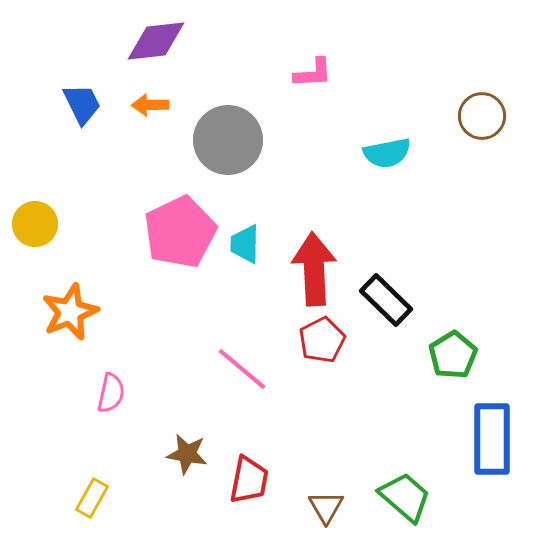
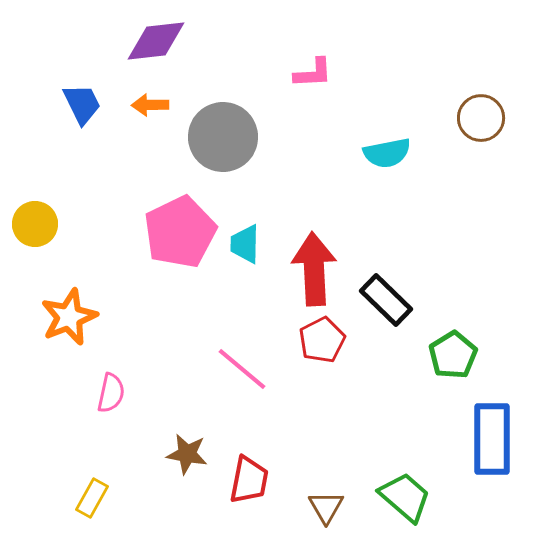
brown circle: moved 1 px left, 2 px down
gray circle: moved 5 px left, 3 px up
orange star: moved 1 px left, 5 px down
